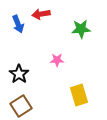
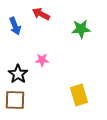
red arrow: rotated 36 degrees clockwise
blue arrow: moved 3 px left, 2 px down
pink star: moved 15 px left
black star: moved 1 px left
brown square: moved 6 px left, 6 px up; rotated 35 degrees clockwise
